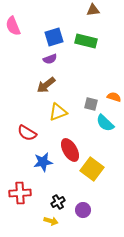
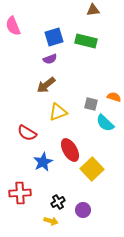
blue star: rotated 18 degrees counterclockwise
yellow square: rotated 10 degrees clockwise
